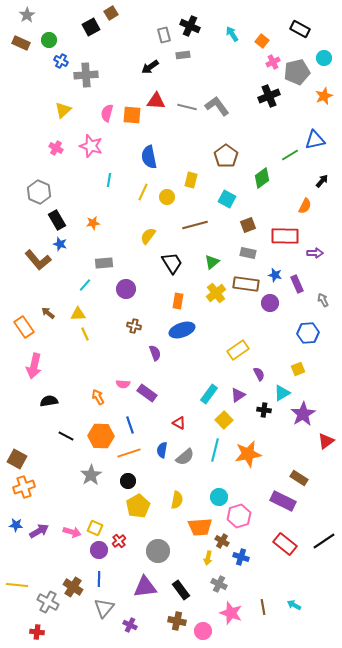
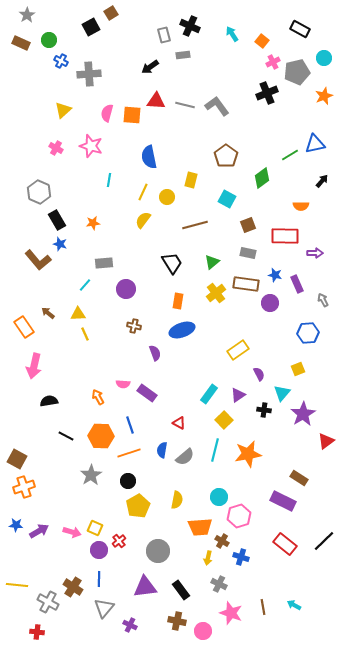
gray cross at (86, 75): moved 3 px right, 1 px up
black cross at (269, 96): moved 2 px left, 3 px up
gray line at (187, 107): moved 2 px left, 2 px up
blue triangle at (315, 140): moved 4 px down
orange semicircle at (305, 206): moved 4 px left; rotated 63 degrees clockwise
yellow semicircle at (148, 236): moved 5 px left, 16 px up
cyan triangle at (282, 393): rotated 18 degrees counterclockwise
black line at (324, 541): rotated 10 degrees counterclockwise
